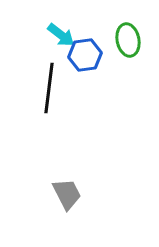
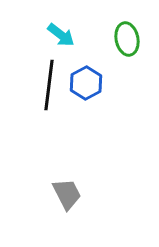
green ellipse: moved 1 px left, 1 px up
blue hexagon: moved 1 px right, 28 px down; rotated 20 degrees counterclockwise
black line: moved 3 px up
